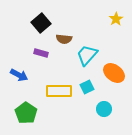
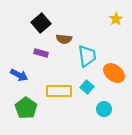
cyan trapezoid: moved 1 px down; rotated 130 degrees clockwise
cyan square: rotated 24 degrees counterclockwise
green pentagon: moved 5 px up
